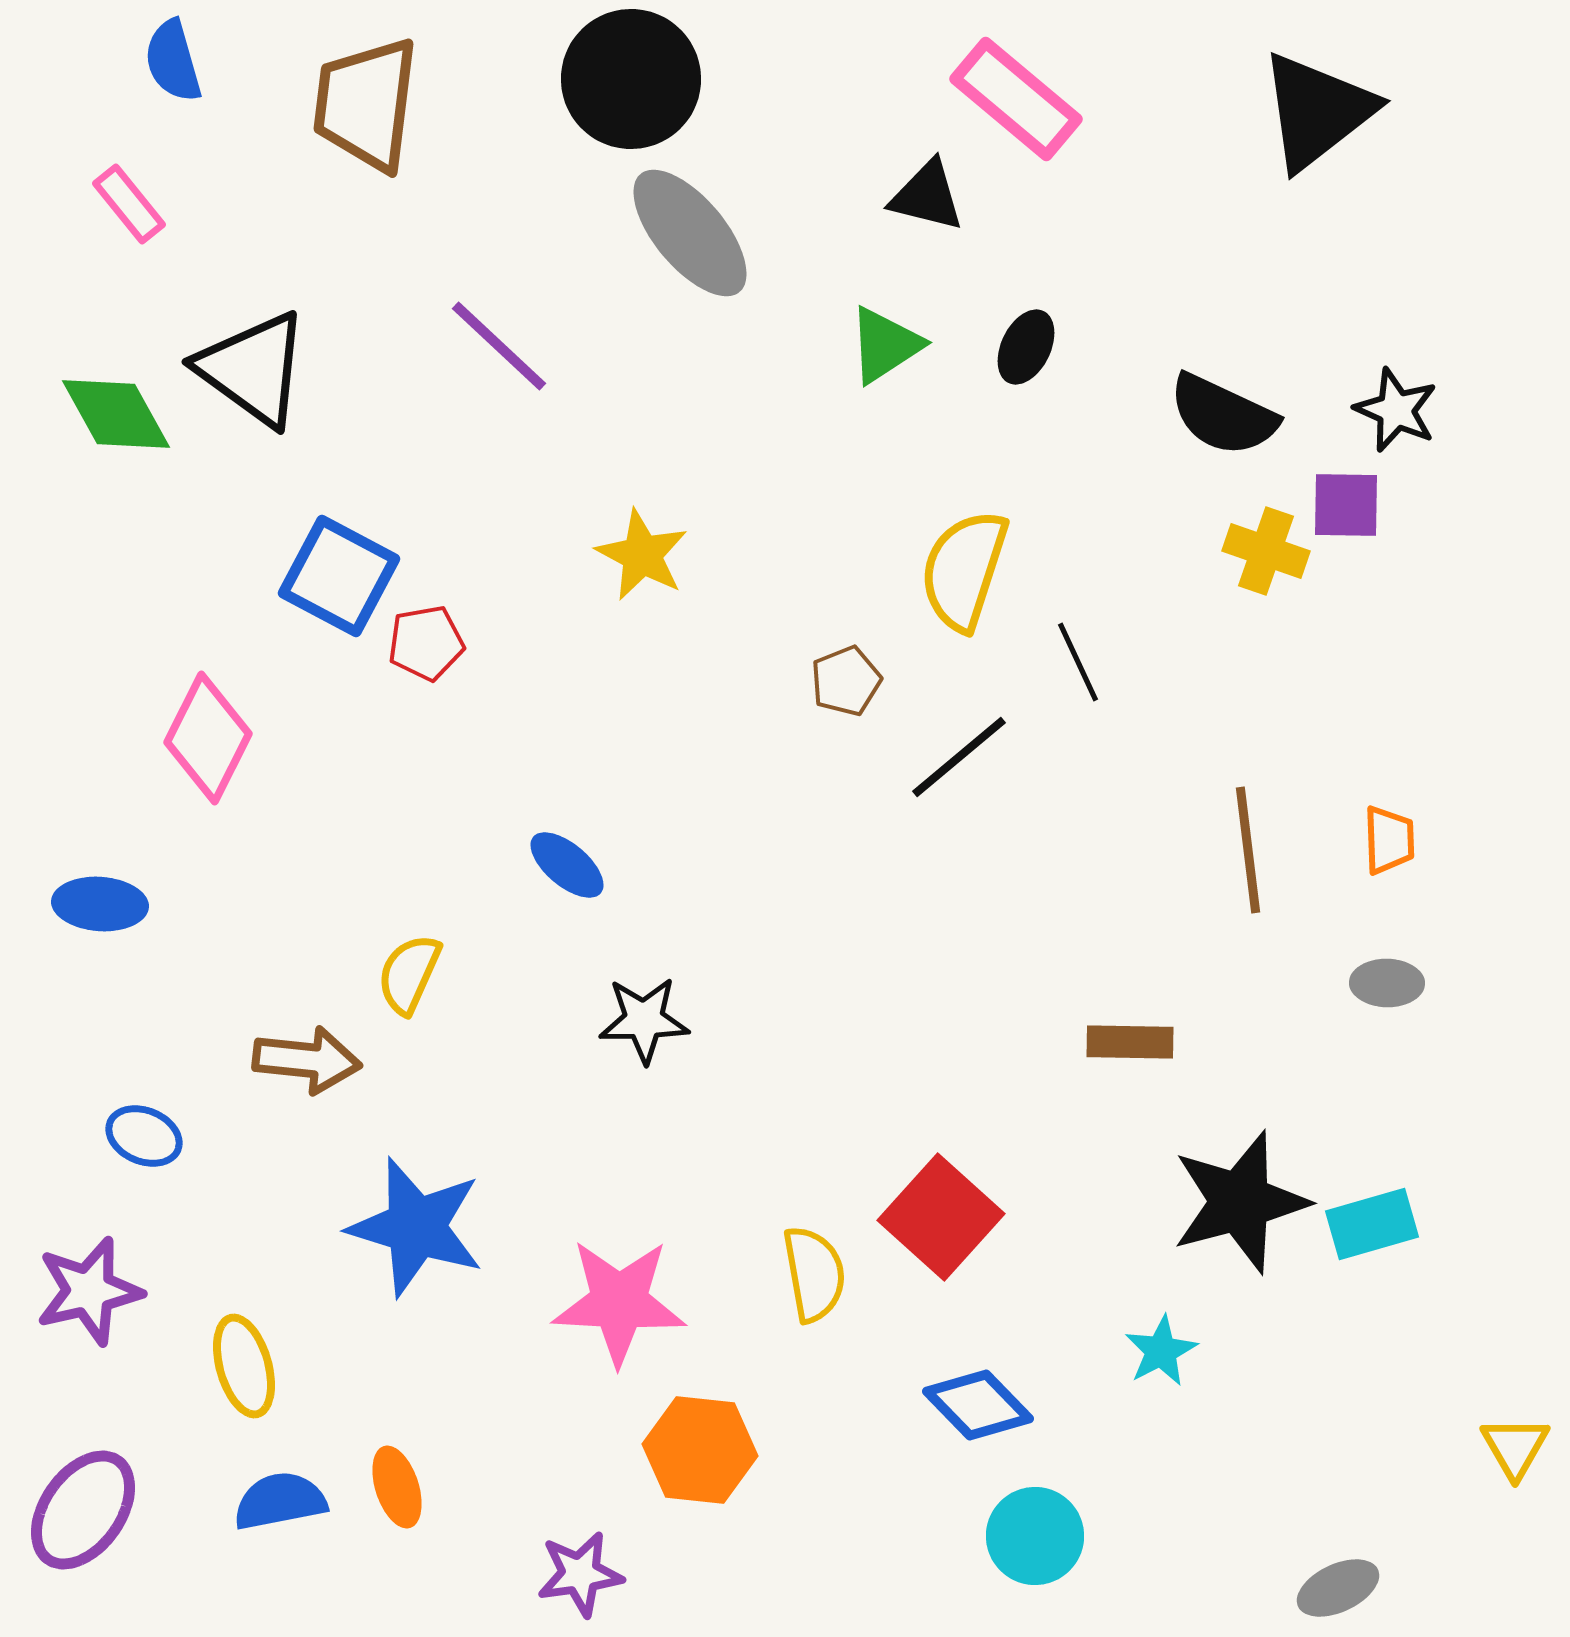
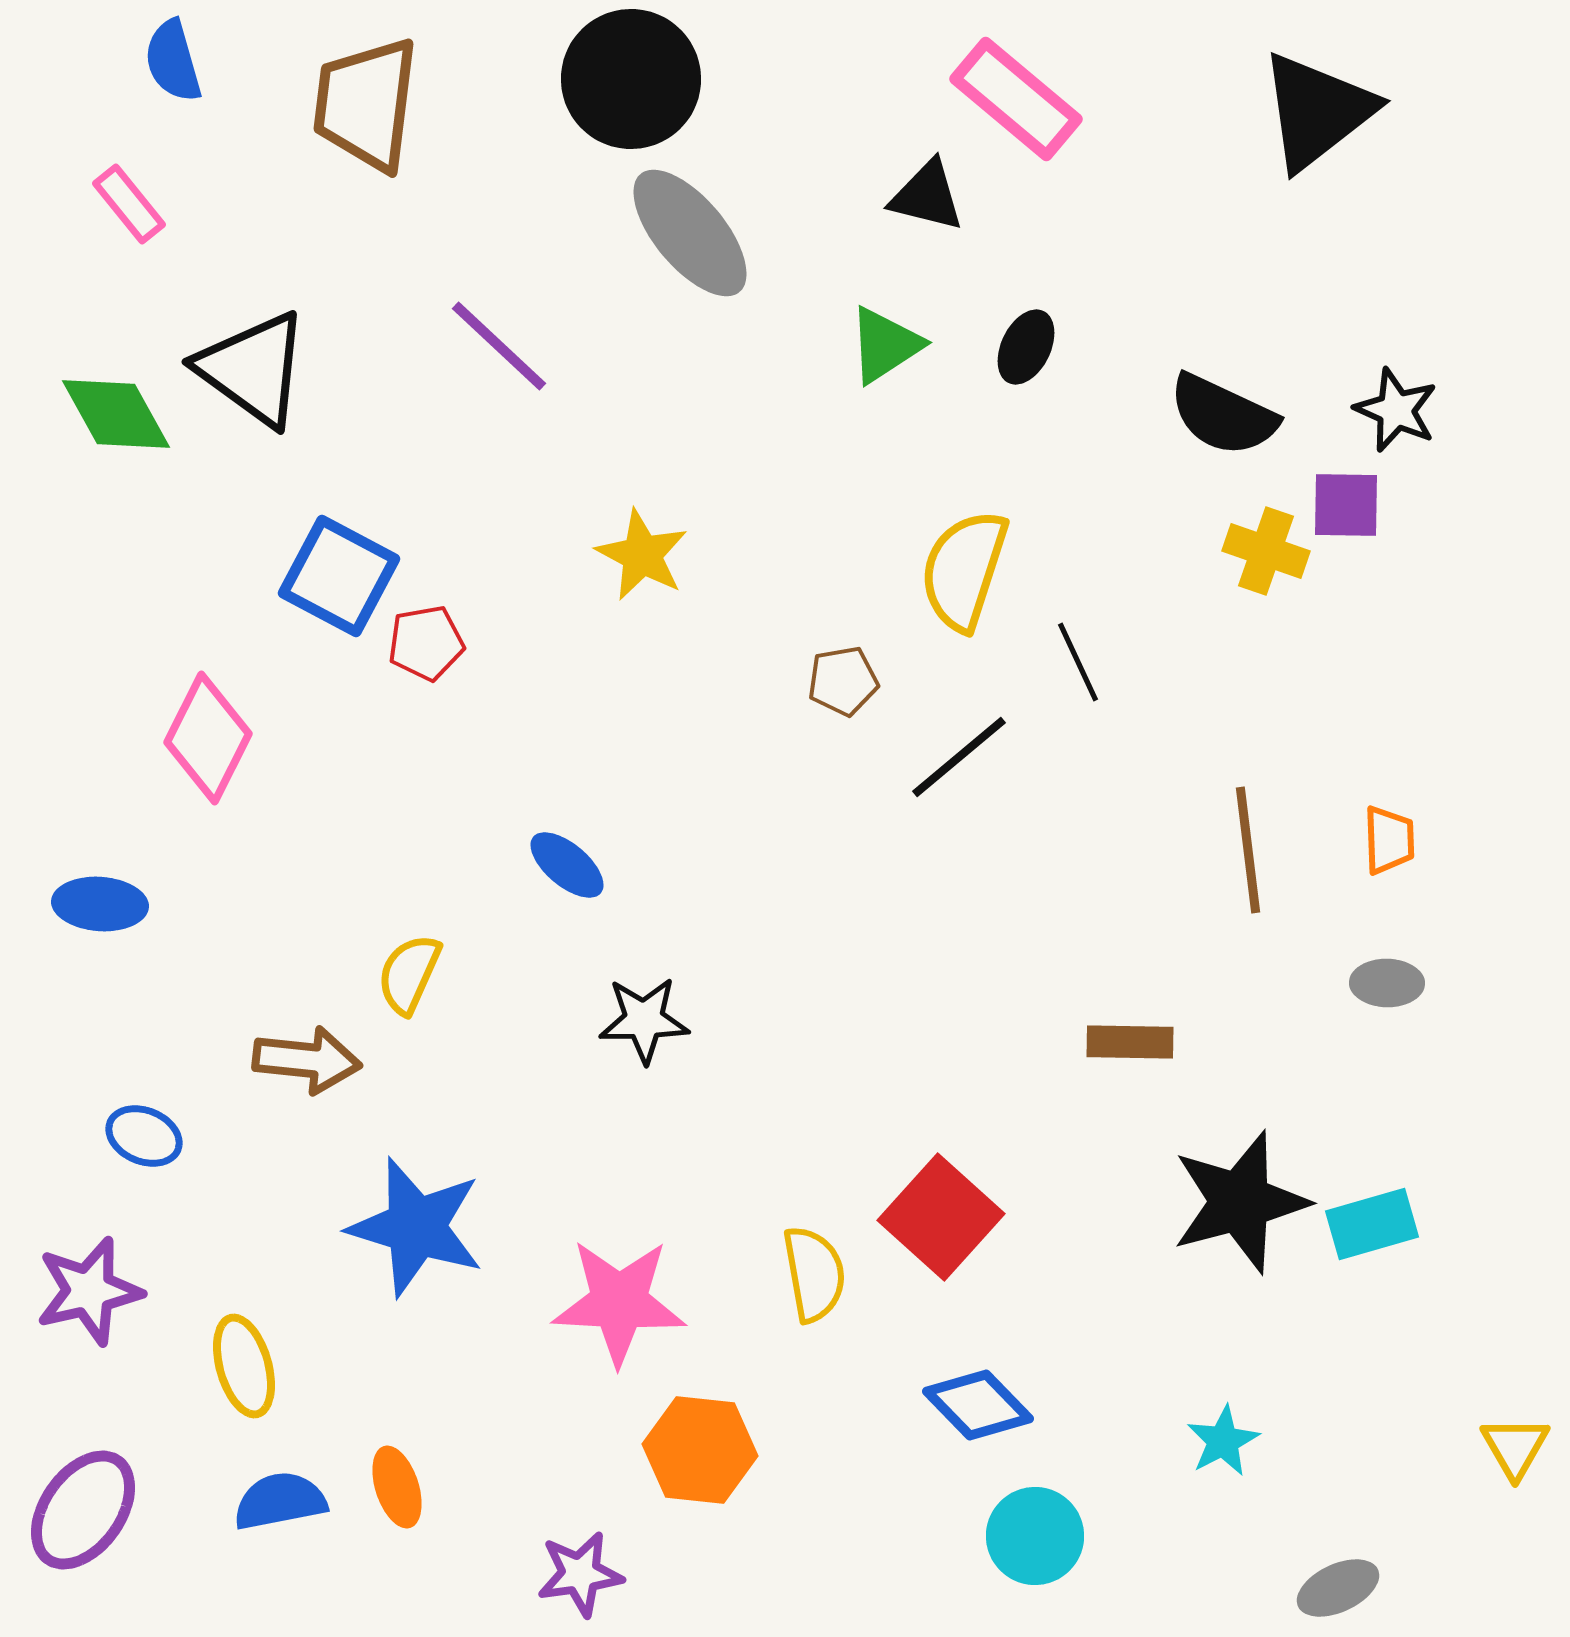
brown pentagon at (846, 681): moved 3 px left; rotated 12 degrees clockwise
cyan star at (1161, 1351): moved 62 px right, 90 px down
